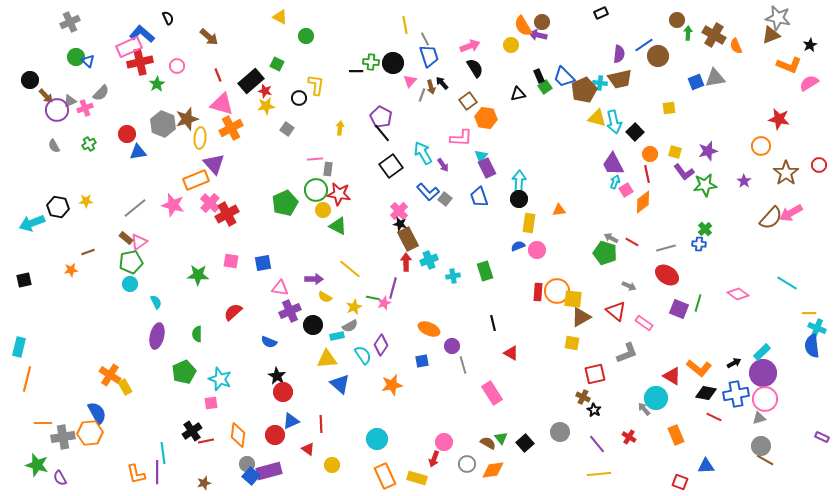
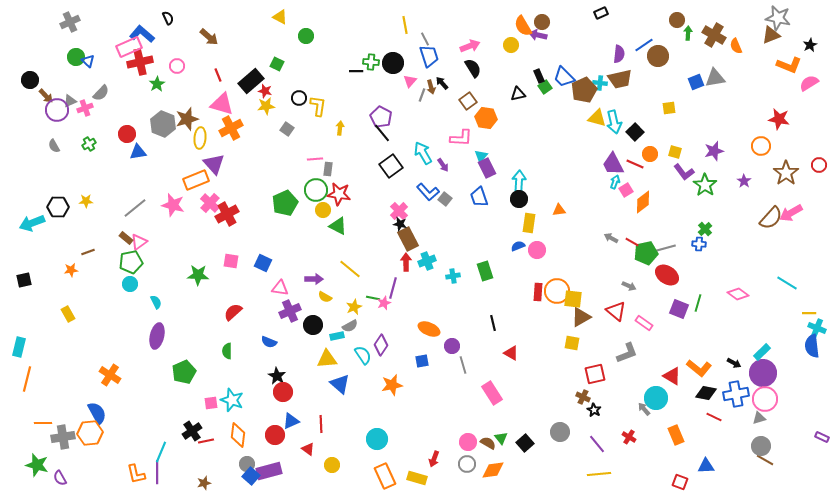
black semicircle at (475, 68): moved 2 px left
yellow L-shape at (316, 85): moved 2 px right, 21 px down
purple star at (708, 151): moved 6 px right
red line at (647, 174): moved 12 px left, 10 px up; rotated 54 degrees counterclockwise
green star at (705, 185): rotated 30 degrees counterclockwise
black hexagon at (58, 207): rotated 10 degrees counterclockwise
green pentagon at (605, 253): moved 41 px right; rotated 30 degrees counterclockwise
cyan cross at (429, 260): moved 2 px left, 1 px down
blue square at (263, 263): rotated 36 degrees clockwise
green semicircle at (197, 334): moved 30 px right, 17 px down
black arrow at (734, 363): rotated 56 degrees clockwise
cyan star at (220, 379): moved 12 px right, 21 px down
yellow rectangle at (125, 387): moved 57 px left, 73 px up
pink circle at (444, 442): moved 24 px right
cyan line at (163, 453): moved 2 px left, 1 px up; rotated 30 degrees clockwise
